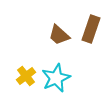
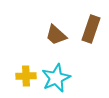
brown trapezoid: moved 3 px left
yellow cross: rotated 36 degrees clockwise
